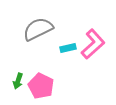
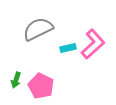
green arrow: moved 2 px left, 1 px up
